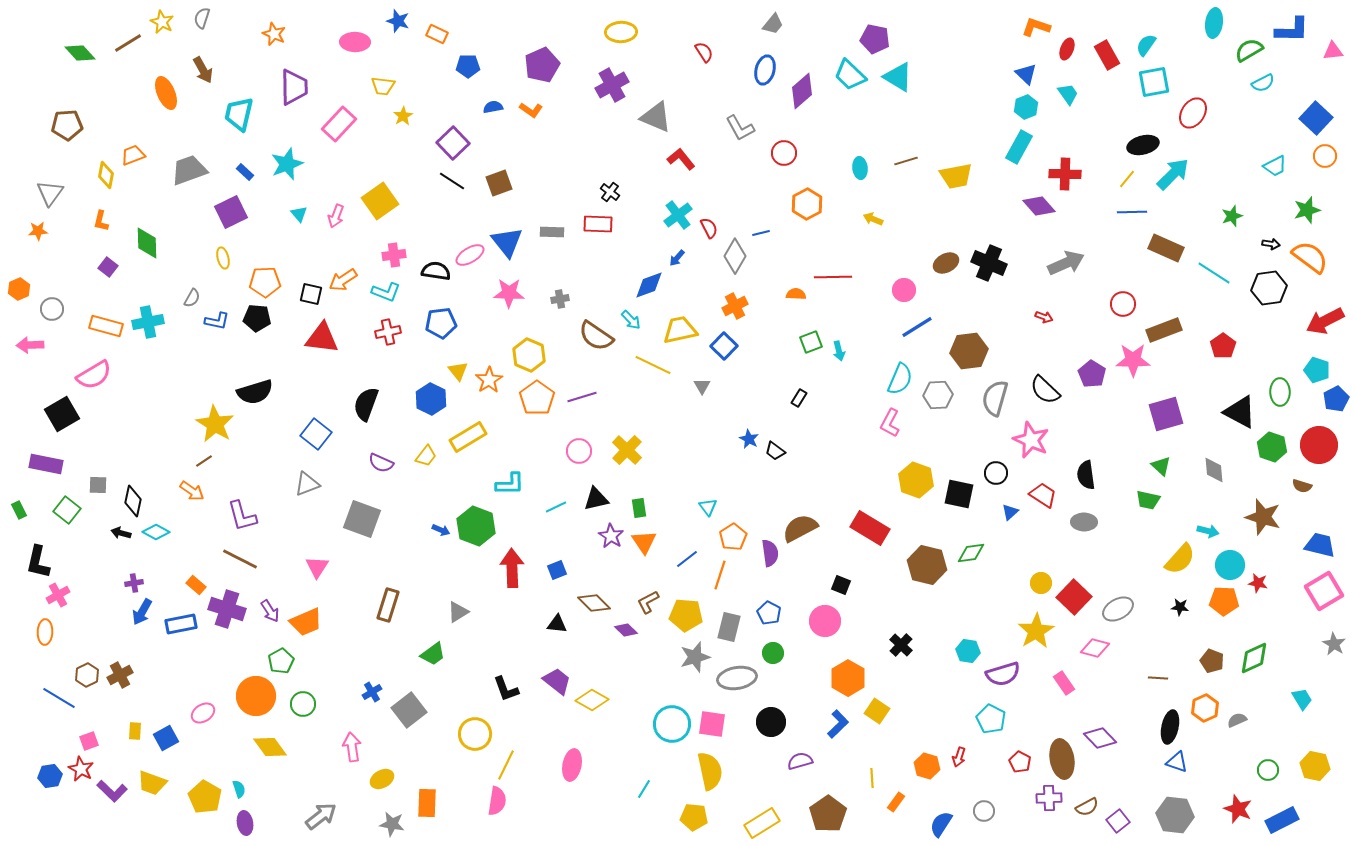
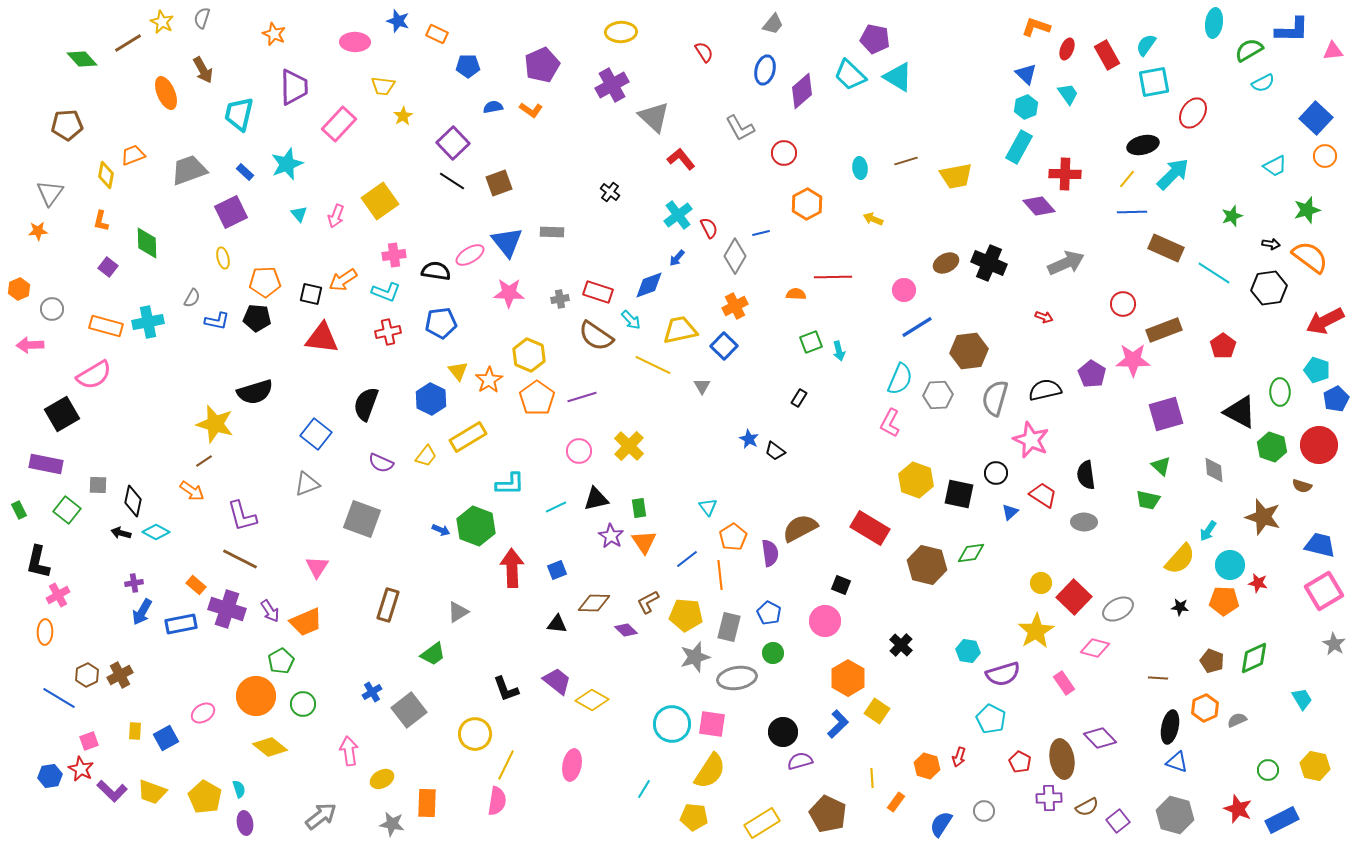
green diamond at (80, 53): moved 2 px right, 6 px down
gray triangle at (656, 117): moved 2 px left; rotated 20 degrees clockwise
red rectangle at (598, 224): moved 68 px down; rotated 16 degrees clockwise
black semicircle at (1045, 390): rotated 124 degrees clockwise
yellow star at (215, 424): rotated 15 degrees counterclockwise
yellow cross at (627, 450): moved 2 px right, 4 px up
cyan arrow at (1208, 531): rotated 110 degrees clockwise
orange line at (720, 575): rotated 24 degrees counterclockwise
brown diamond at (594, 603): rotated 44 degrees counterclockwise
black circle at (771, 722): moved 12 px right, 10 px down
yellow diamond at (270, 747): rotated 16 degrees counterclockwise
pink arrow at (352, 747): moved 3 px left, 4 px down
yellow semicircle at (710, 771): rotated 45 degrees clockwise
yellow trapezoid at (152, 783): moved 9 px down
brown pentagon at (828, 814): rotated 12 degrees counterclockwise
gray hexagon at (1175, 815): rotated 9 degrees clockwise
